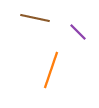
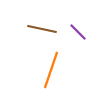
brown line: moved 7 px right, 11 px down
